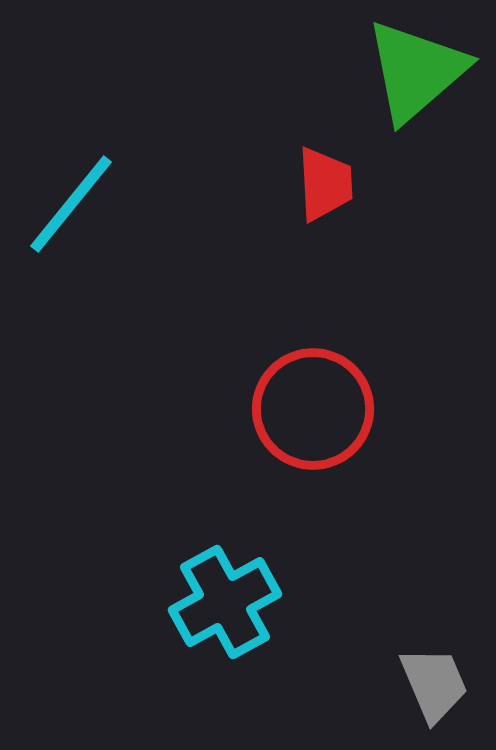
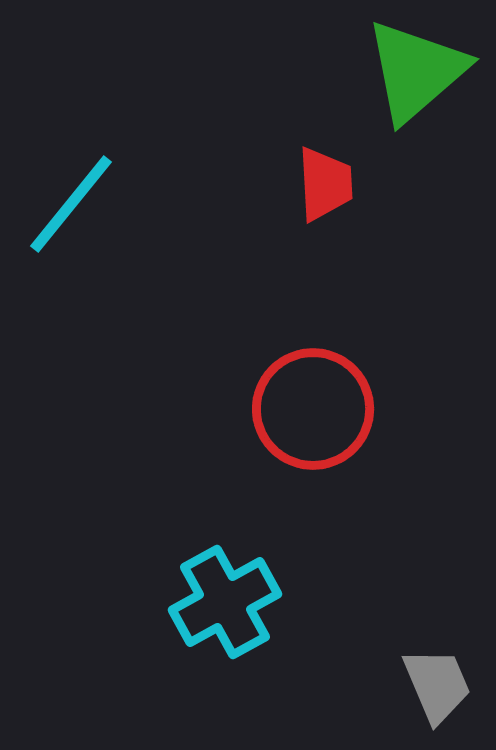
gray trapezoid: moved 3 px right, 1 px down
